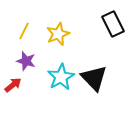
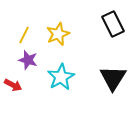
yellow line: moved 4 px down
purple star: moved 2 px right, 1 px up
black triangle: moved 19 px right; rotated 16 degrees clockwise
red arrow: rotated 66 degrees clockwise
